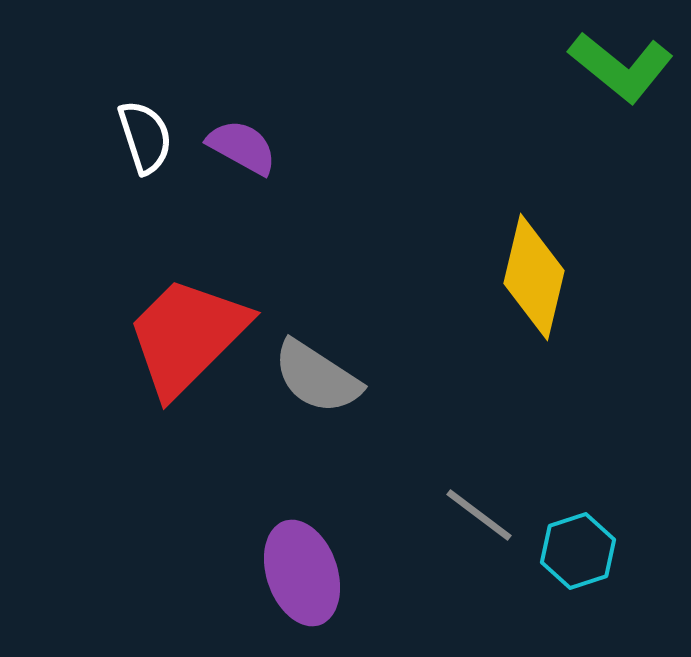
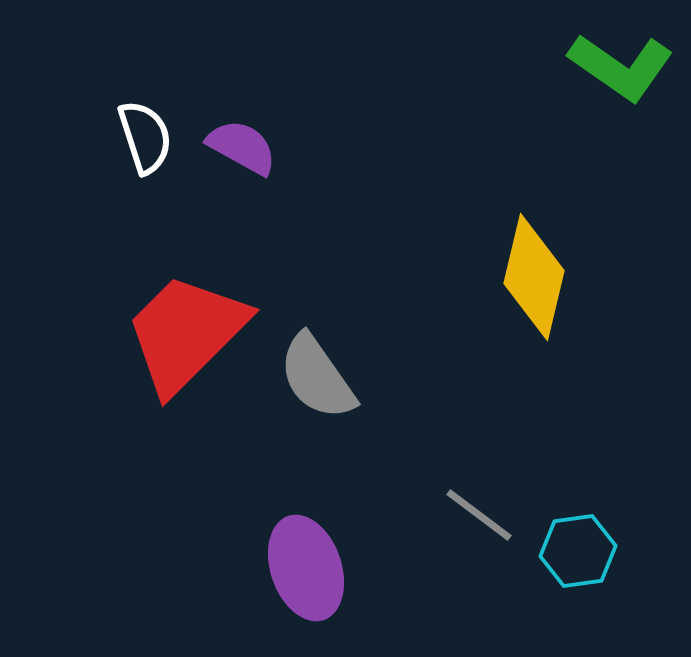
green L-shape: rotated 4 degrees counterclockwise
red trapezoid: moved 1 px left, 3 px up
gray semicircle: rotated 22 degrees clockwise
cyan hexagon: rotated 10 degrees clockwise
purple ellipse: moved 4 px right, 5 px up
